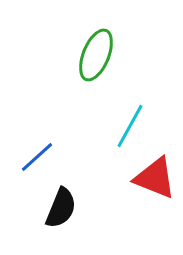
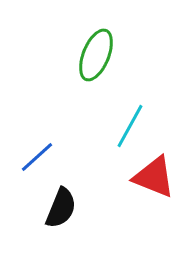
red triangle: moved 1 px left, 1 px up
